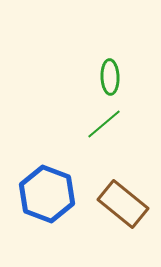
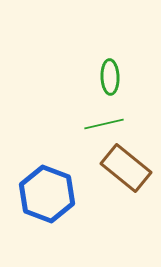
green line: rotated 27 degrees clockwise
brown rectangle: moved 3 px right, 36 px up
